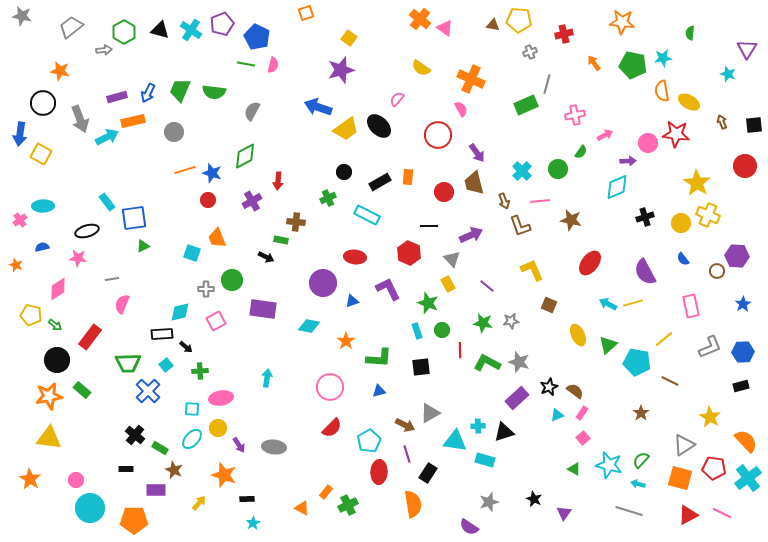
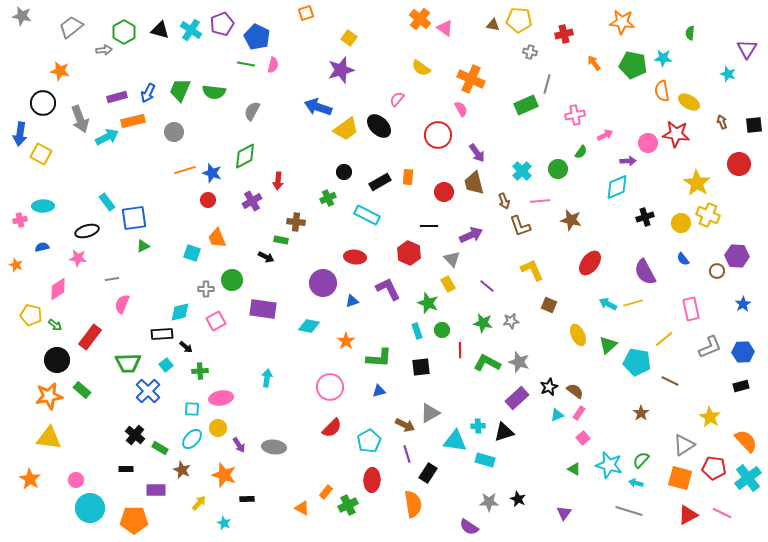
gray cross at (530, 52): rotated 32 degrees clockwise
cyan star at (663, 58): rotated 12 degrees clockwise
red circle at (745, 166): moved 6 px left, 2 px up
pink cross at (20, 220): rotated 24 degrees clockwise
pink rectangle at (691, 306): moved 3 px down
pink rectangle at (582, 413): moved 3 px left
brown star at (174, 470): moved 8 px right
red ellipse at (379, 472): moved 7 px left, 8 px down
cyan arrow at (638, 484): moved 2 px left, 1 px up
black star at (534, 499): moved 16 px left
gray star at (489, 502): rotated 18 degrees clockwise
cyan star at (253, 523): moved 29 px left; rotated 16 degrees counterclockwise
